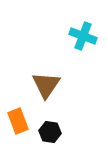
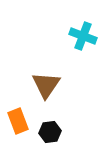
black hexagon: rotated 15 degrees counterclockwise
